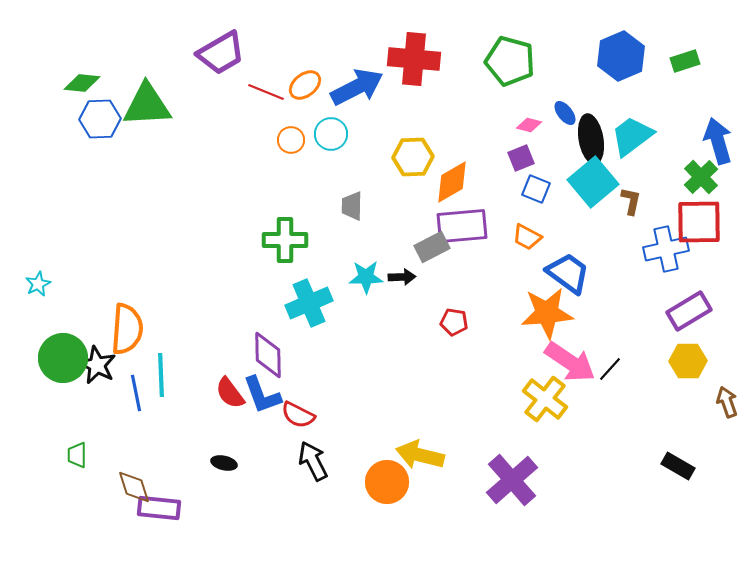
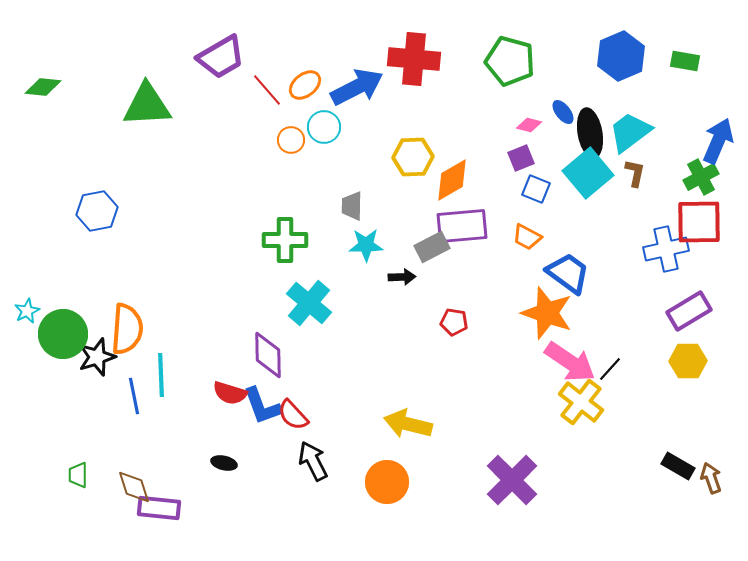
purple trapezoid at (221, 53): moved 4 px down
green rectangle at (685, 61): rotated 28 degrees clockwise
green diamond at (82, 83): moved 39 px left, 4 px down
red line at (266, 92): moved 1 px right, 2 px up; rotated 27 degrees clockwise
blue ellipse at (565, 113): moved 2 px left, 1 px up
blue hexagon at (100, 119): moved 3 px left, 92 px down; rotated 9 degrees counterclockwise
cyan circle at (331, 134): moved 7 px left, 7 px up
cyan trapezoid at (632, 136): moved 2 px left, 4 px up
black ellipse at (591, 139): moved 1 px left, 6 px up
blue arrow at (718, 141): rotated 39 degrees clockwise
green cross at (701, 177): rotated 16 degrees clockwise
orange diamond at (452, 182): moved 2 px up
cyan square at (593, 182): moved 5 px left, 9 px up
brown L-shape at (631, 201): moved 4 px right, 28 px up
cyan star at (366, 277): moved 32 px up
cyan star at (38, 284): moved 11 px left, 27 px down
cyan cross at (309, 303): rotated 27 degrees counterclockwise
orange star at (547, 313): rotated 24 degrees clockwise
green circle at (63, 358): moved 24 px up
black star at (97, 365): moved 8 px up; rotated 27 degrees clockwise
blue line at (136, 393): moved 2 px left, 3 px down
red semicircle at (230, 393): rotated 36 degrees counterclockwise
blue L-shape at (262, 395): moved 11 px down
yellow cross at (545, 399): moved 36 px right, 3 px down
brown arrow at (727, 402): moved 16 px left, 76 px down
red semicircle at (298, 415): moved 5 px left; rotated 20 degrees clockwise
green trapezoid at (77, 455): moved 1 px right, 20 px down
yellow arrow at (420, 455): moved 12 px left, 31 px up
purple cross at (512, 480): rotated 4 degrees counterclockwise
